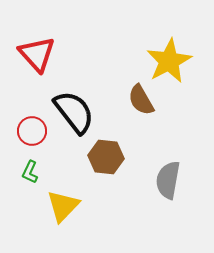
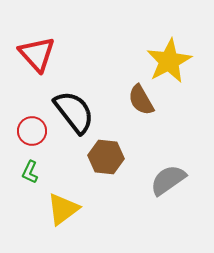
gray semicircle: rotated 45 degrees clockwise
yellow triangle: moved 3 px down; rotated 9 degrees clockwise
